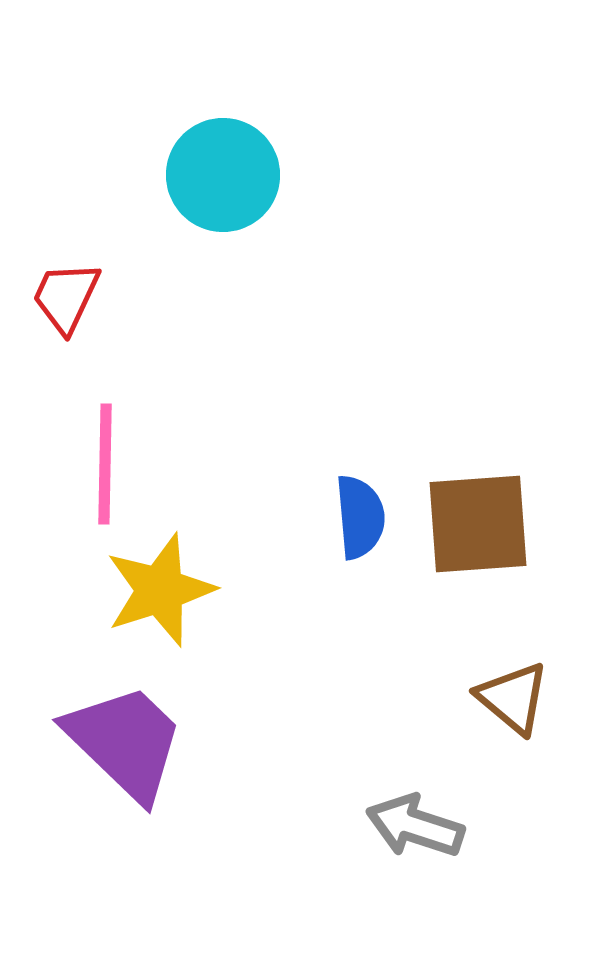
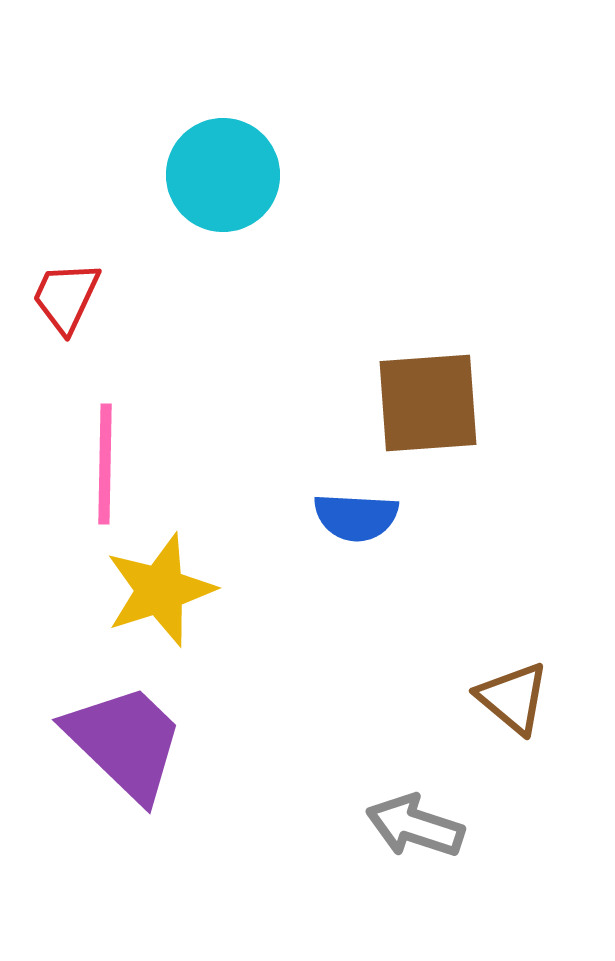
blue semicircle: moved 4 px left; rotated 98 degrees clockwise
brown square: moved 50 px left, 121 px up
